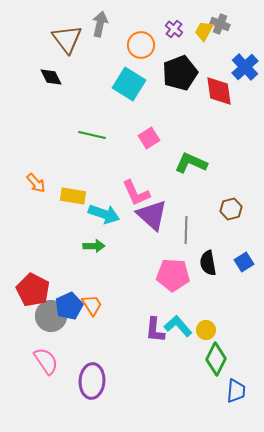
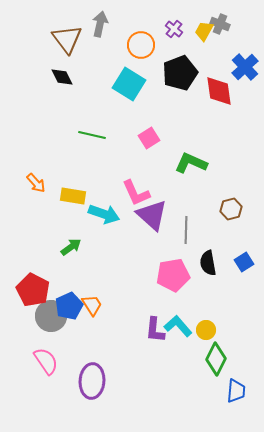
black diamond: moved 11 px right
green arrow: moved 23 px left, 1 px down; rotated 35 degrees counterclockwise
pink pentagon: rotated 12 degrees counterclockwise
